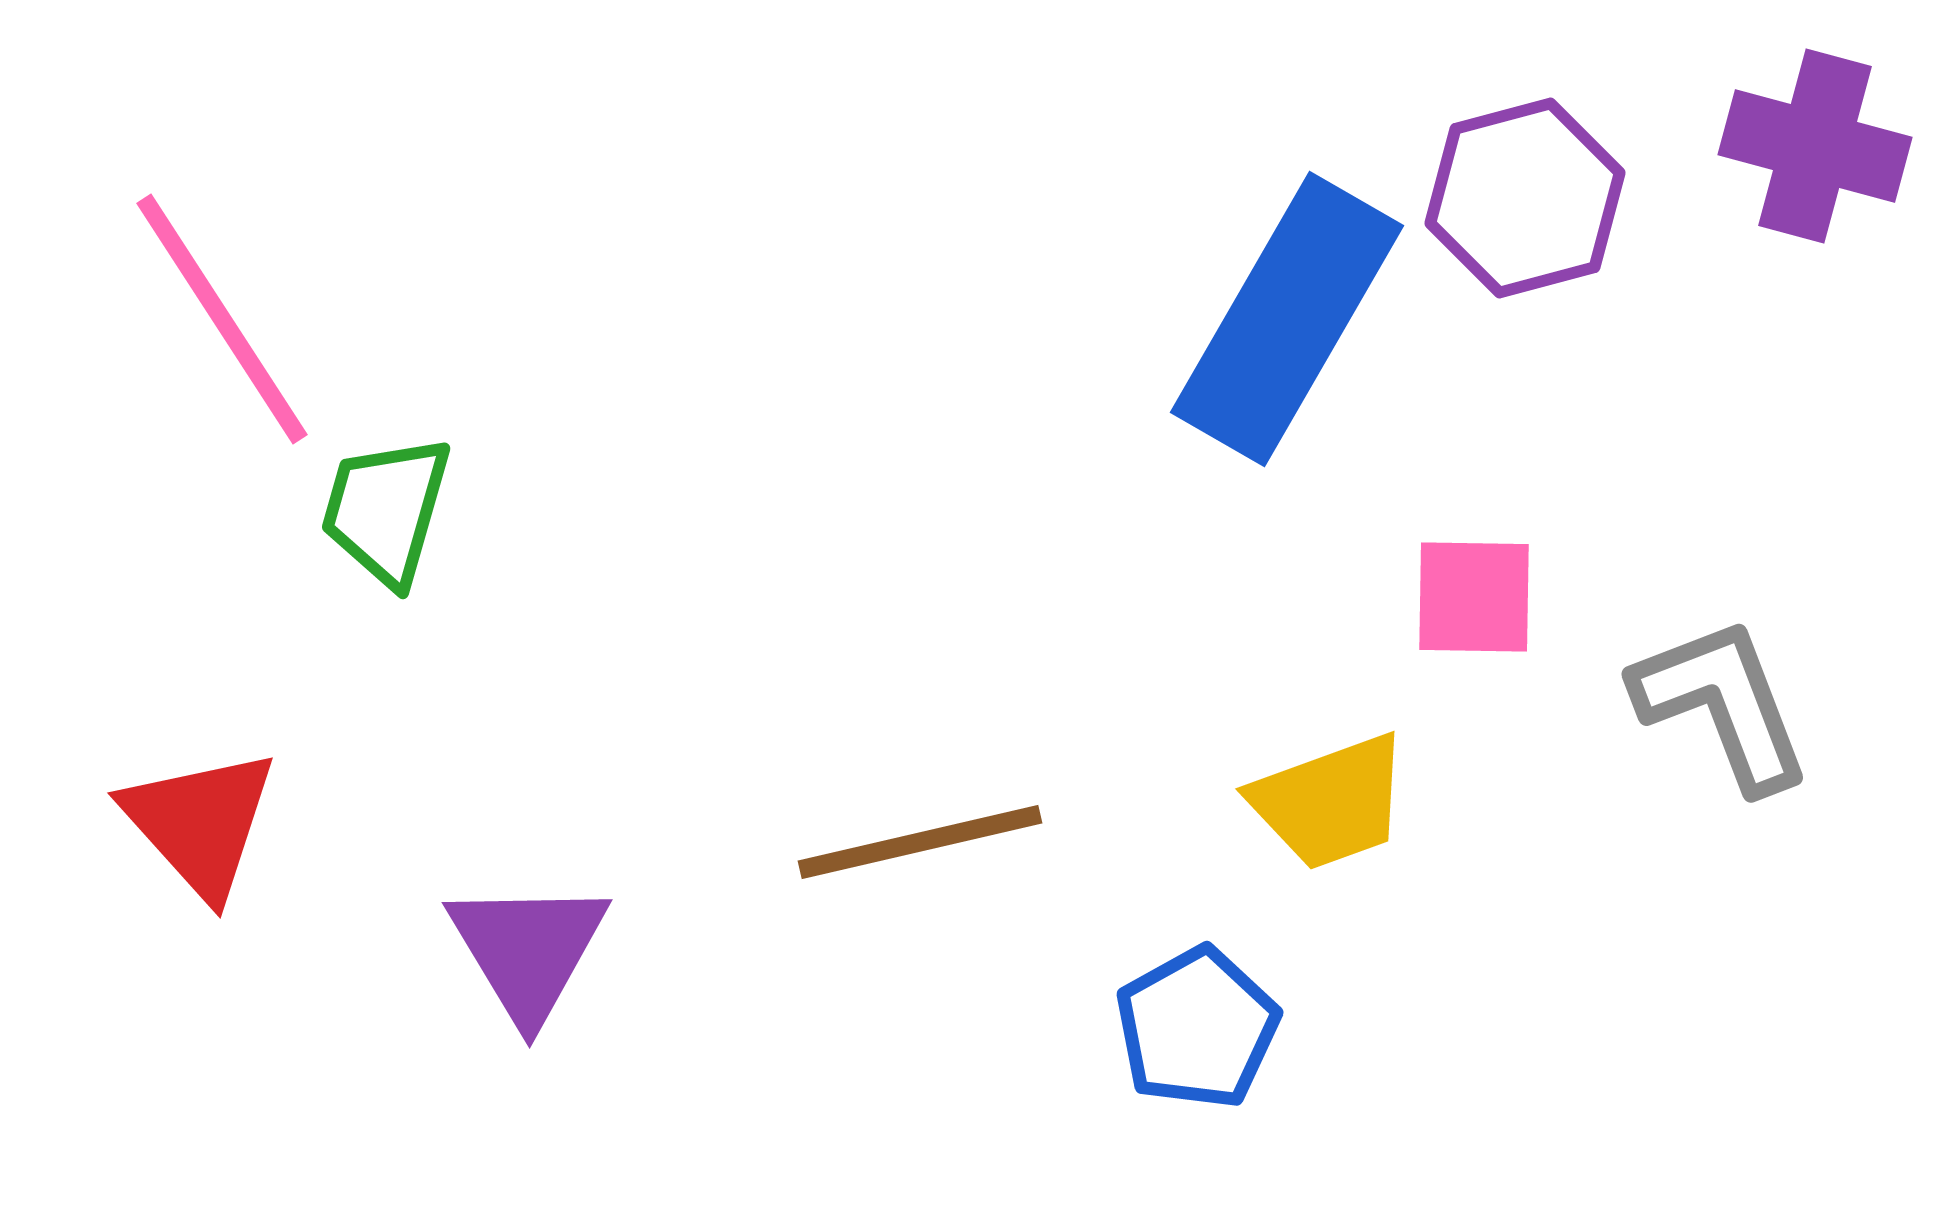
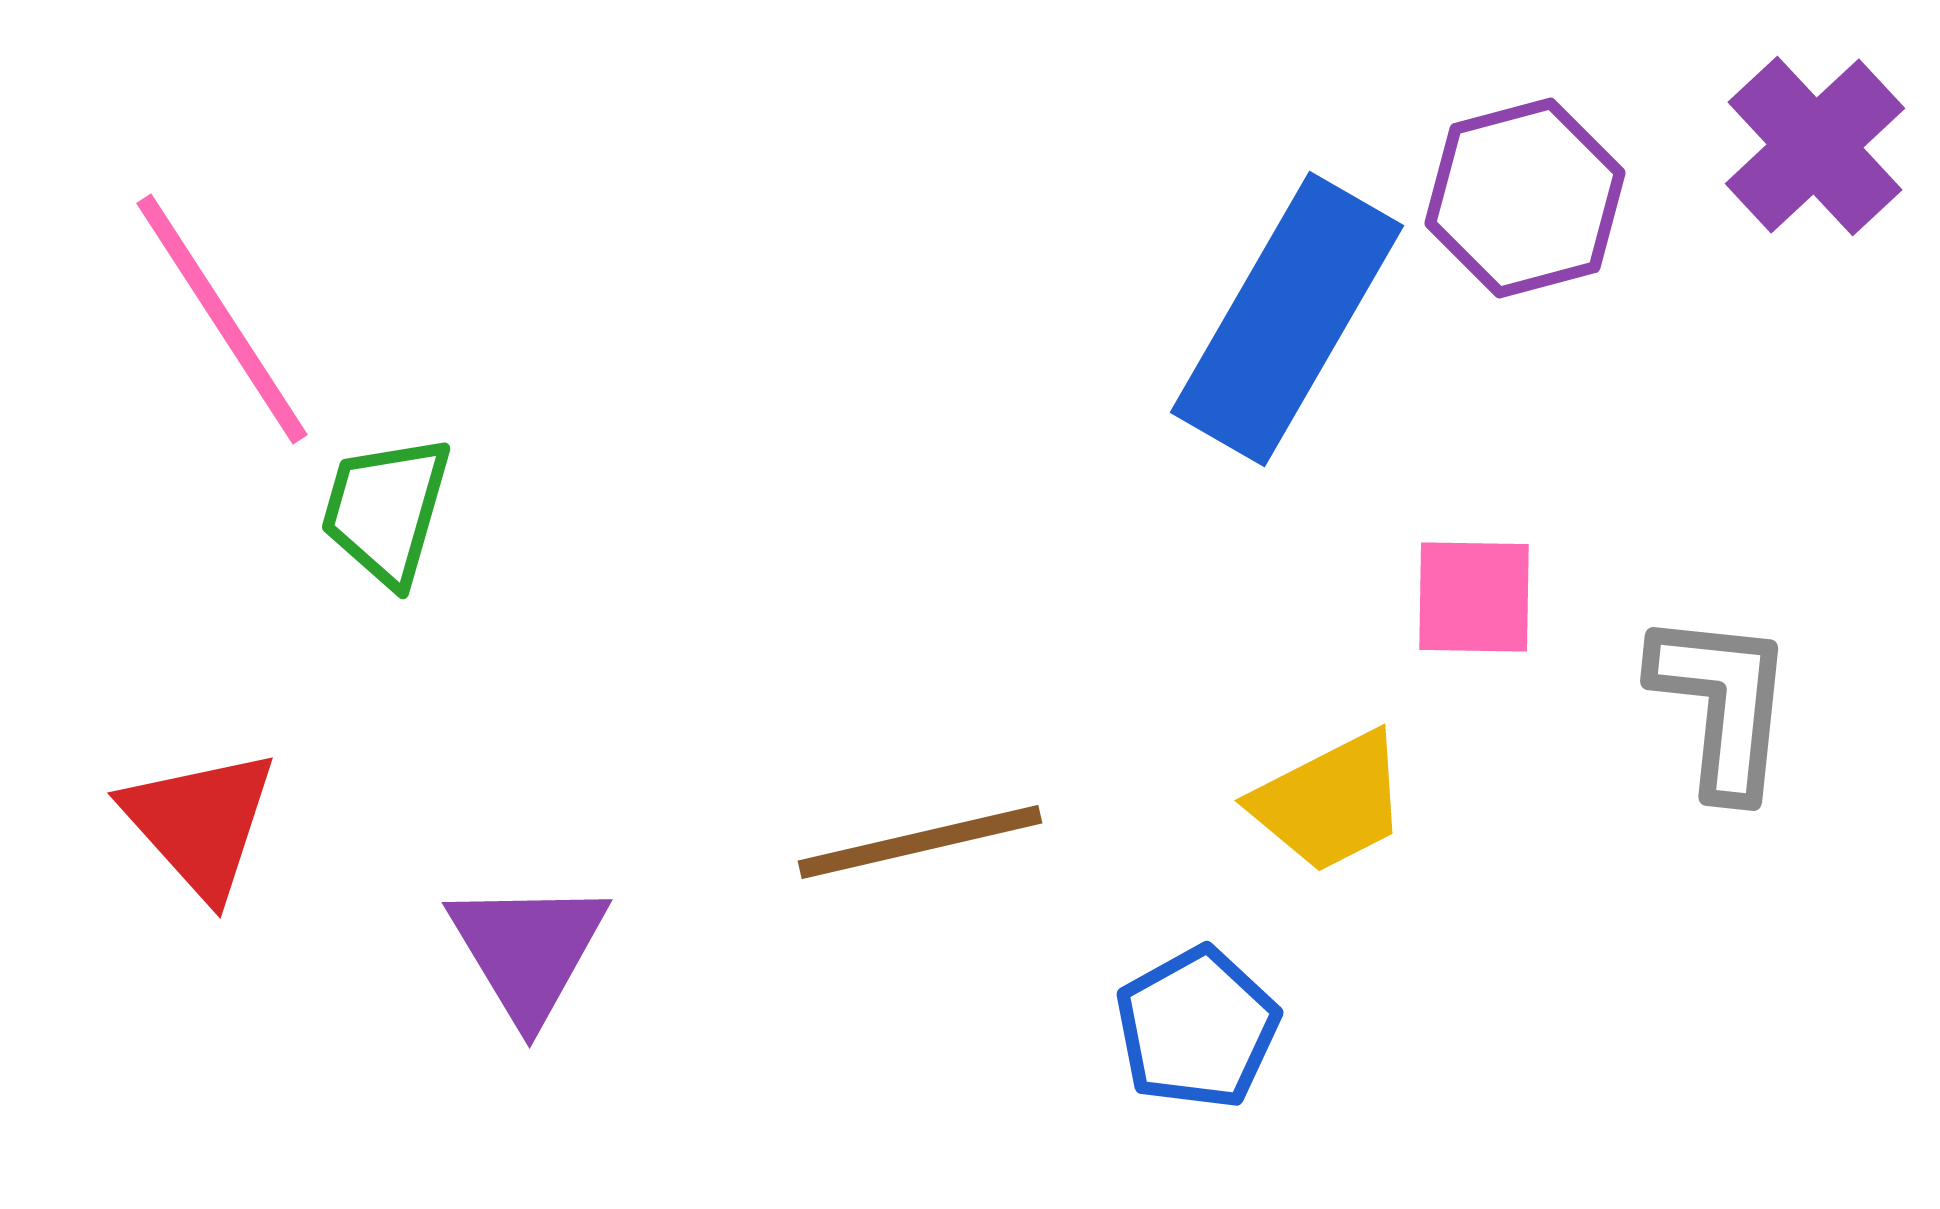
purple cross: rotated 32 degrees clockwise
gray L-shape: rotated 27 degrees clockwise
yellow trapezoid: rotated 7 degrees counterclockwise
